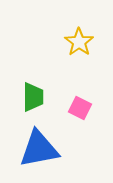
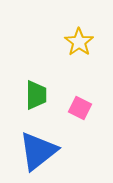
green trapezoid: moved 3 px right, 2 px up
blue triangle: moved 1 px left, 2 px down; rotated 27 degrees counterclockwise
